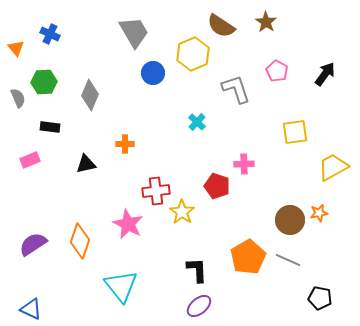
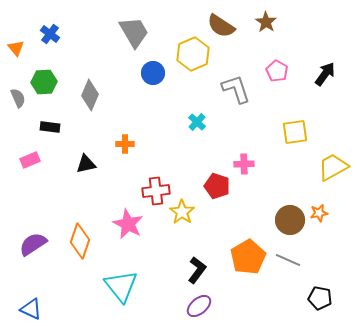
blue cross: rotated 12 degrees clockwise
black L-shape: rotated 40 degrees clockwise
